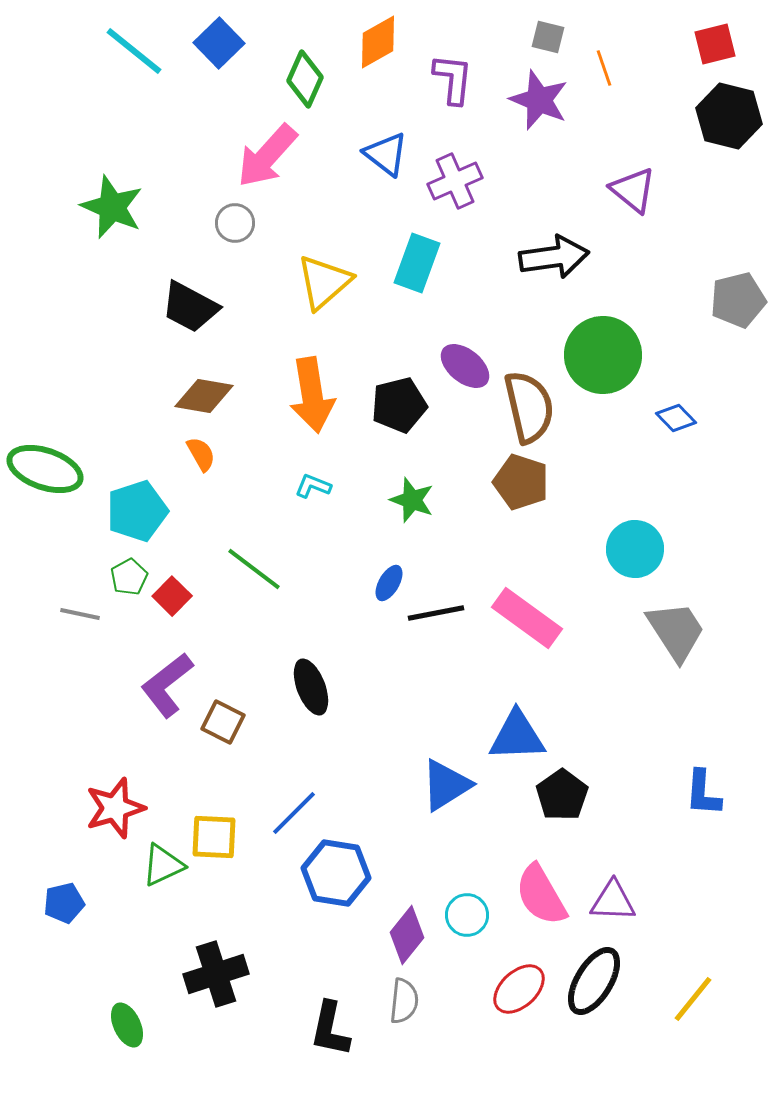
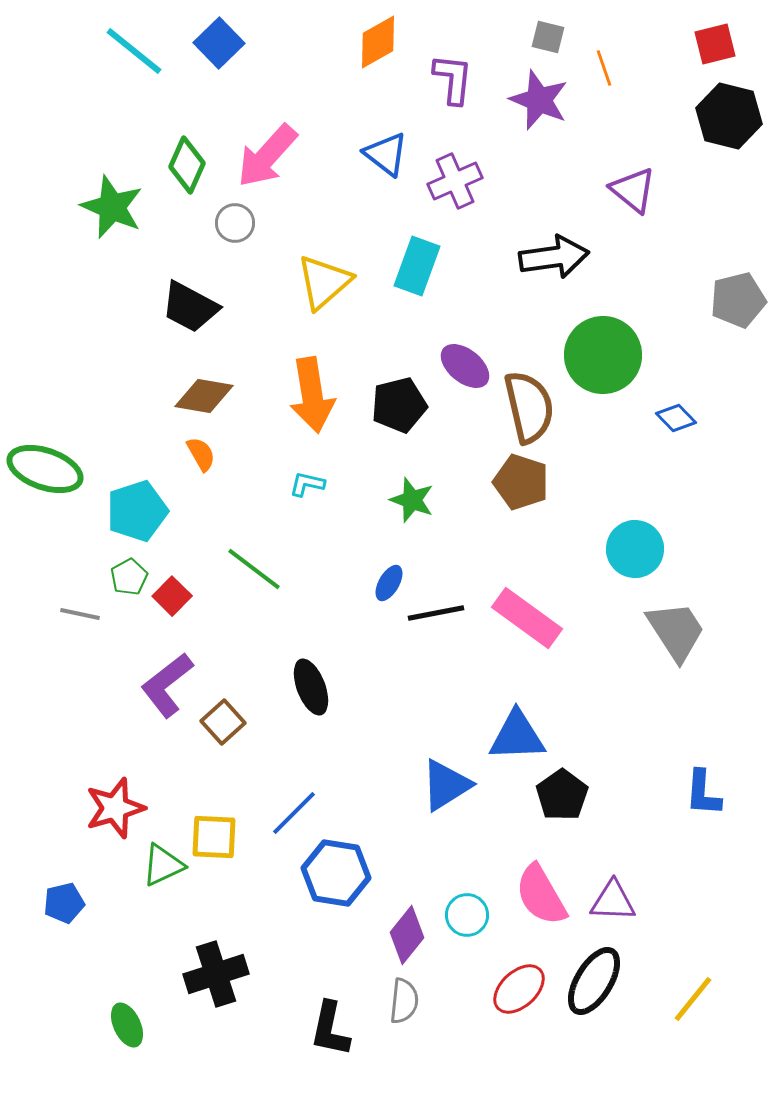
green diamond at (305, 79): moved 118 px left, 86 px down
cyan rectangle at (417, 263): moved 3 px down
cyan L-shape at (313, 486): moved 6 px left, 2 px up; rotated 9 degrees counterclockwise
brown square at (223, 722): rotated 21 degrees clockwise
